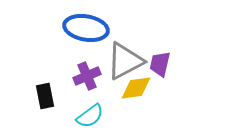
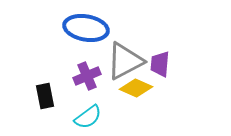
purple trapezoid: rotated 8 degrees counterclockwise
yellow diamond: rotated 32 degrees clockwise
cyan semicircle: moved 2 px left, 1 px down
